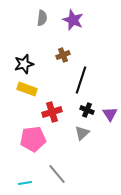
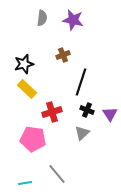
purple star: rotated 10 degrees counterclockwise
black line: moved 2 px down
yellow rectangle: rotated 24 degrees clockwise
pink pentagon: rotated 15 degrees clockwise
